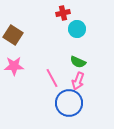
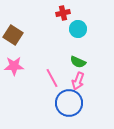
cyan circle: moved 1 px right
